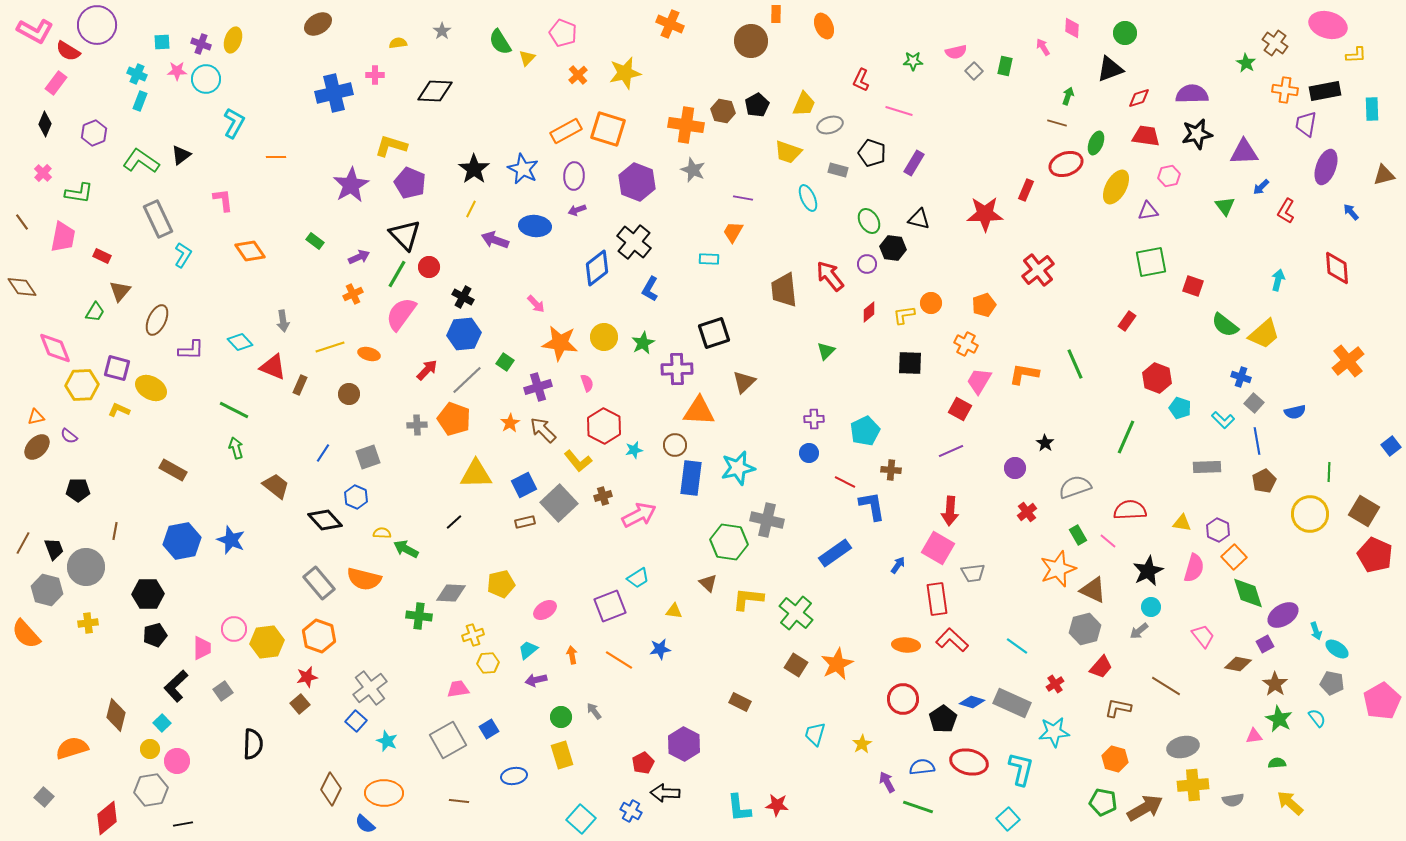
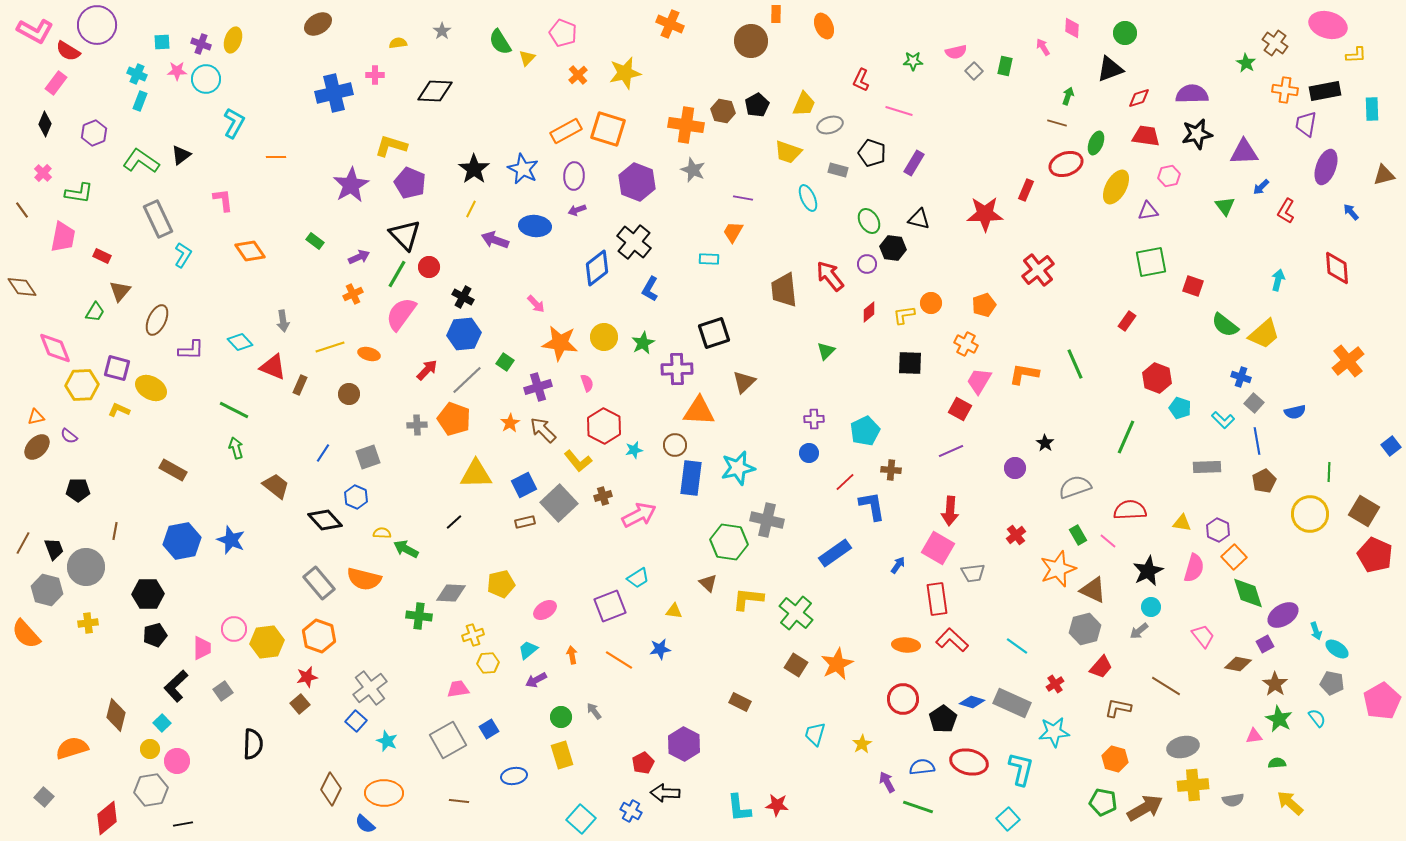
brown line at (22, 222): moved 12 px up
red line at (845, 482): rotated 70 degrees counterclockwise
red cross at (1027, 512): moved 11 px left, 23 px down
purple arrow at (536, 680): rotated 15 degrees counterclockwise
